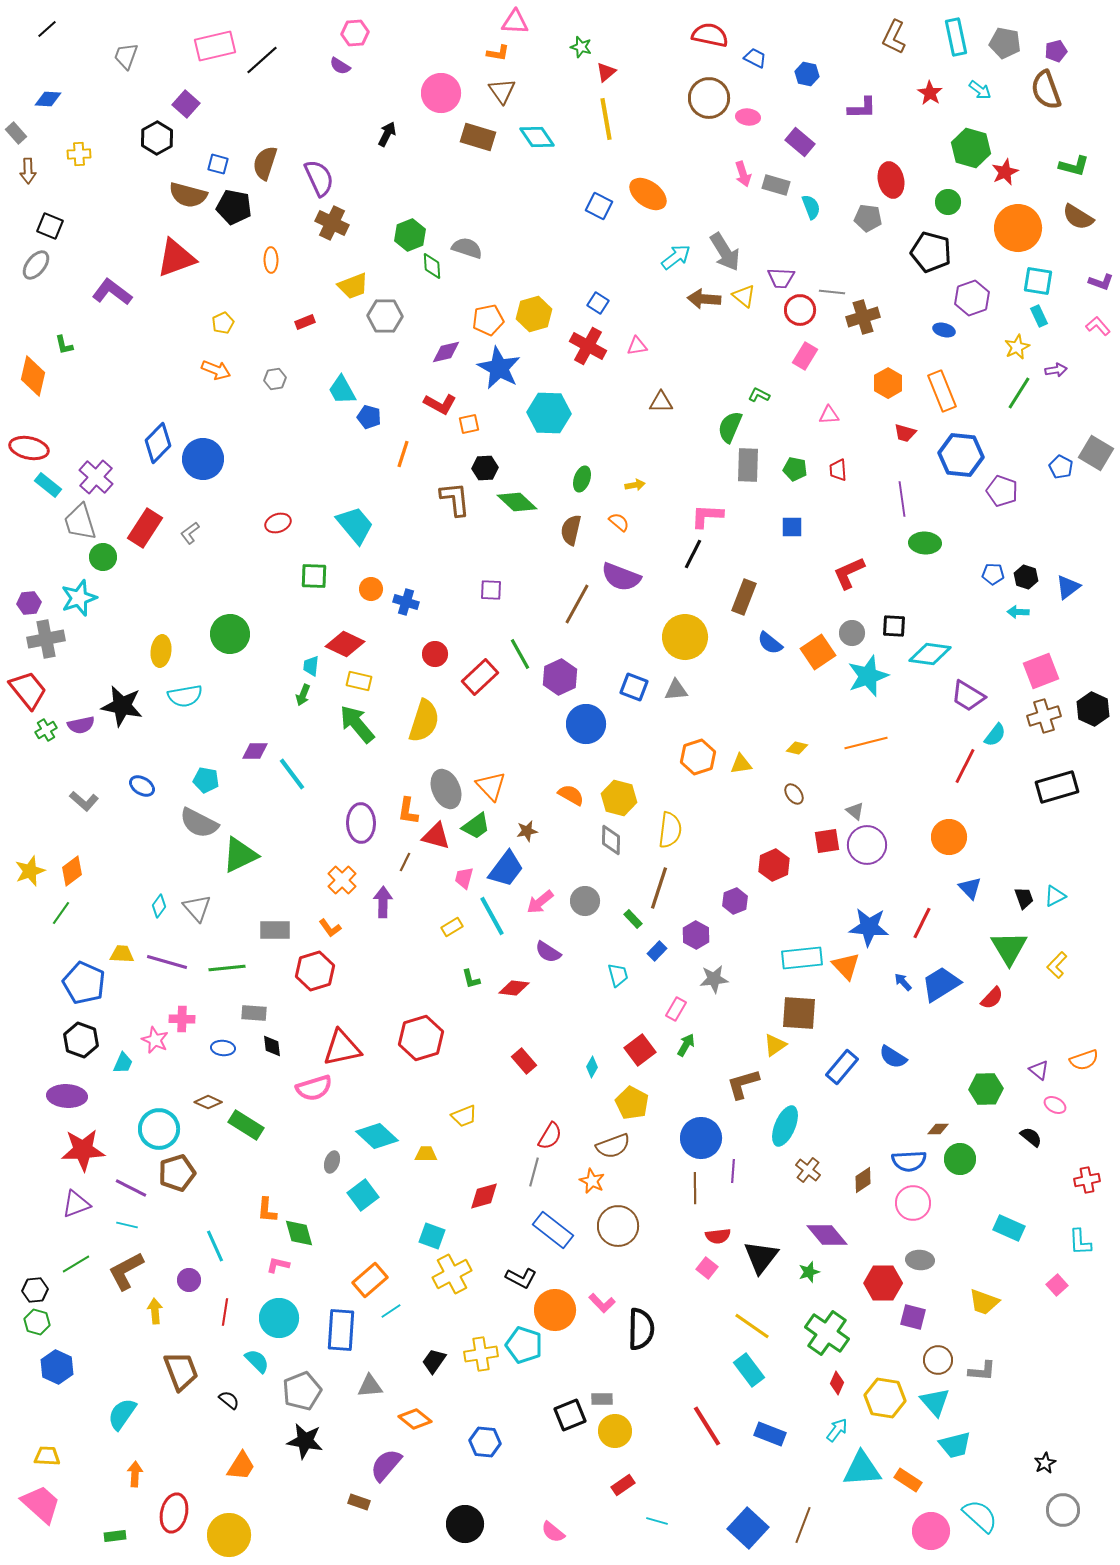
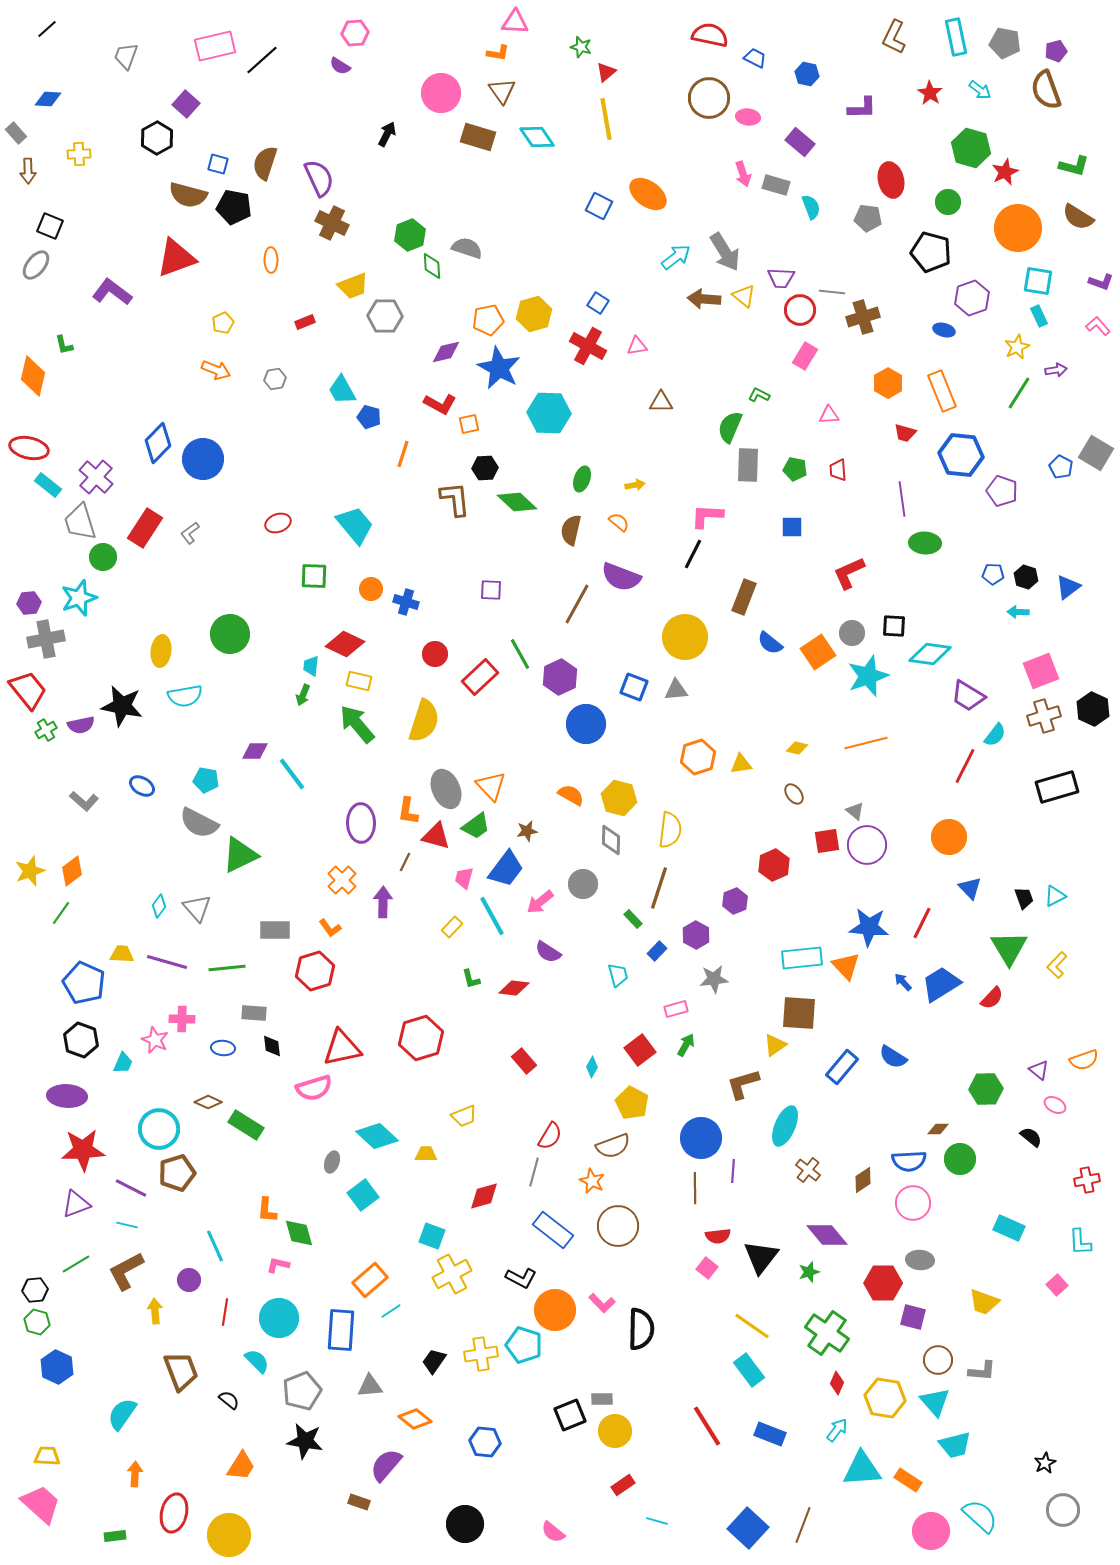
gray circle at (585, 901): moved 2 px left, 17 px up
yellow rectangle at (452, 927): rotated 15 degrees counterclockwise
pink rectangle at (676, 1009): rotated 45 degrees clockwise
